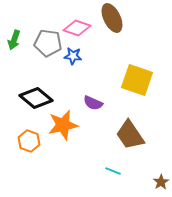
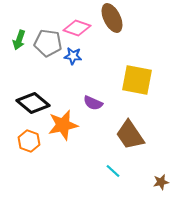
green arrow: moved 5 px right
yellow square: rotated 8 degrees counterclockwise
black diamond: moved 3 px left, 5 px down
cyan line: rotated 21 degrees clockwise
brown star: rotated 21 degrees clockwise
